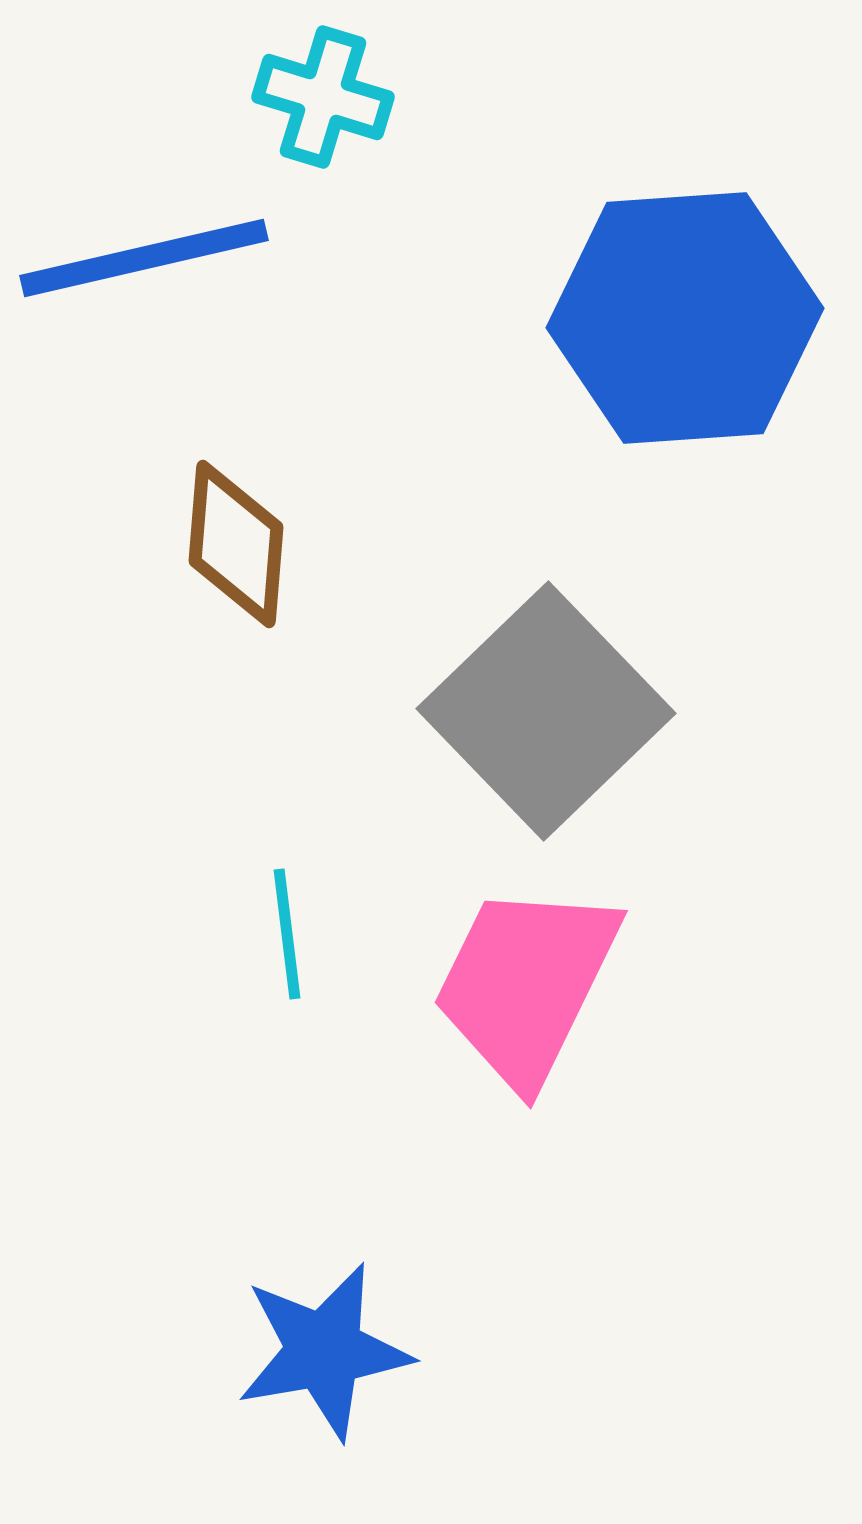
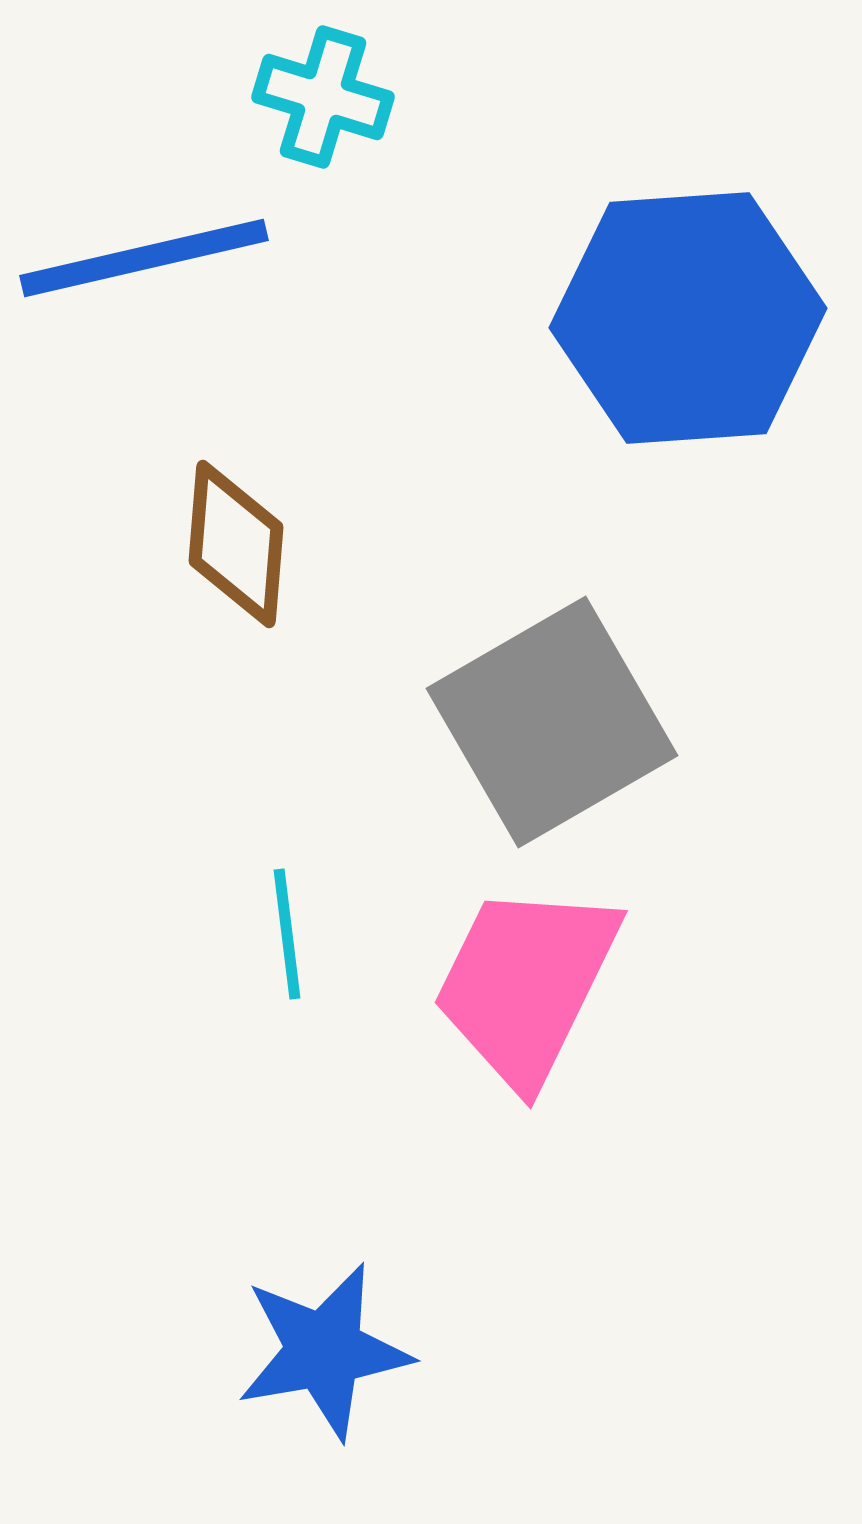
blue hexagon: moved 3 px right
gray square: moved 6 px right, 11 px down; rotated 14 degrees clockwise
